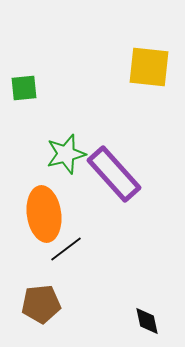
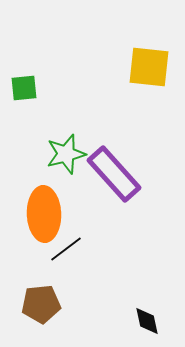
orange ellipse: rotated 6 degrees clockwise
